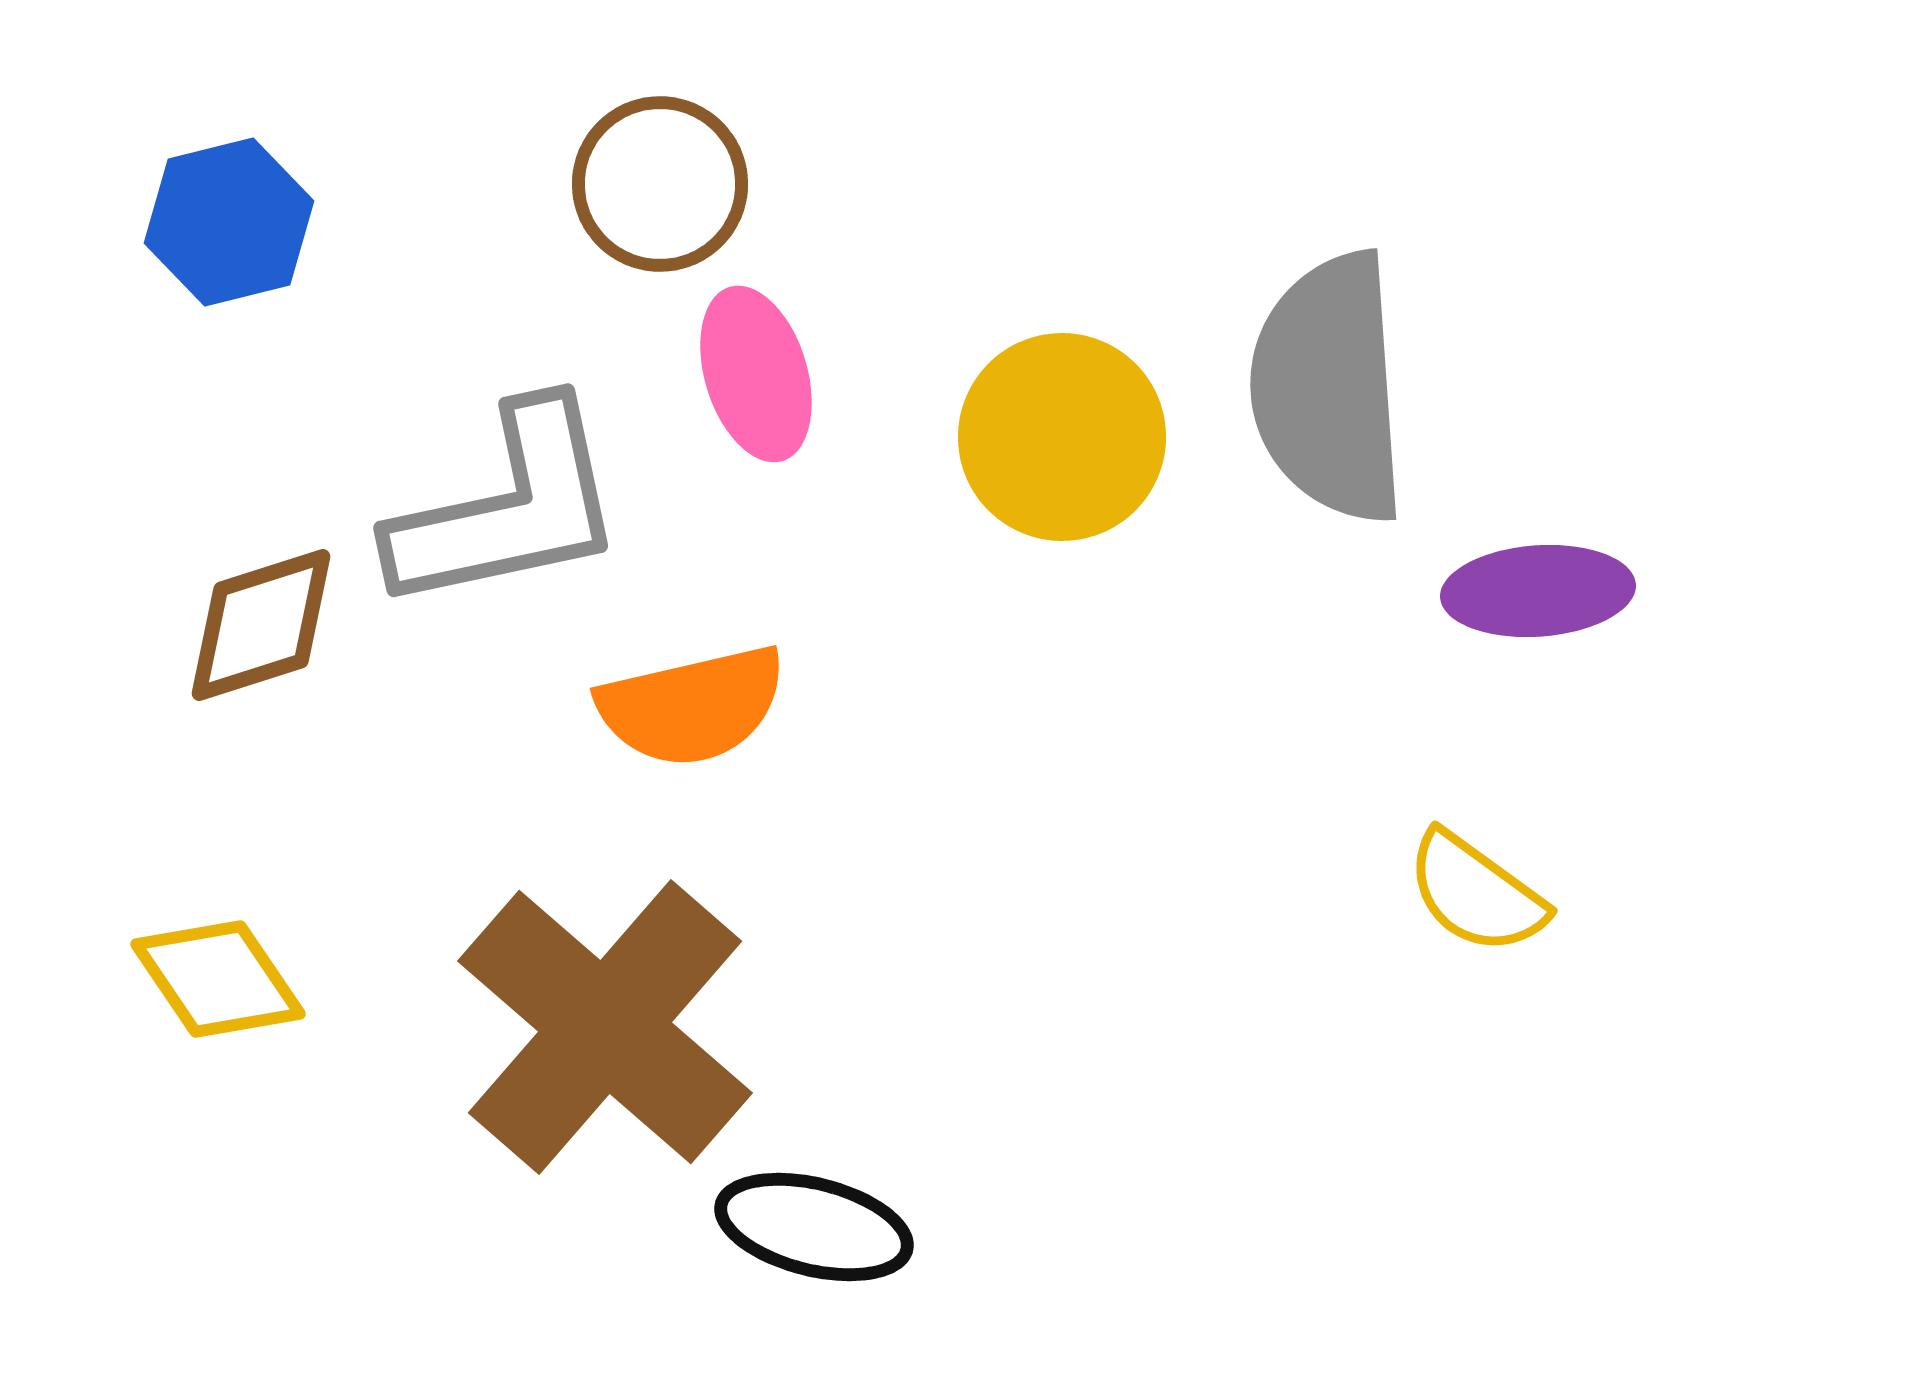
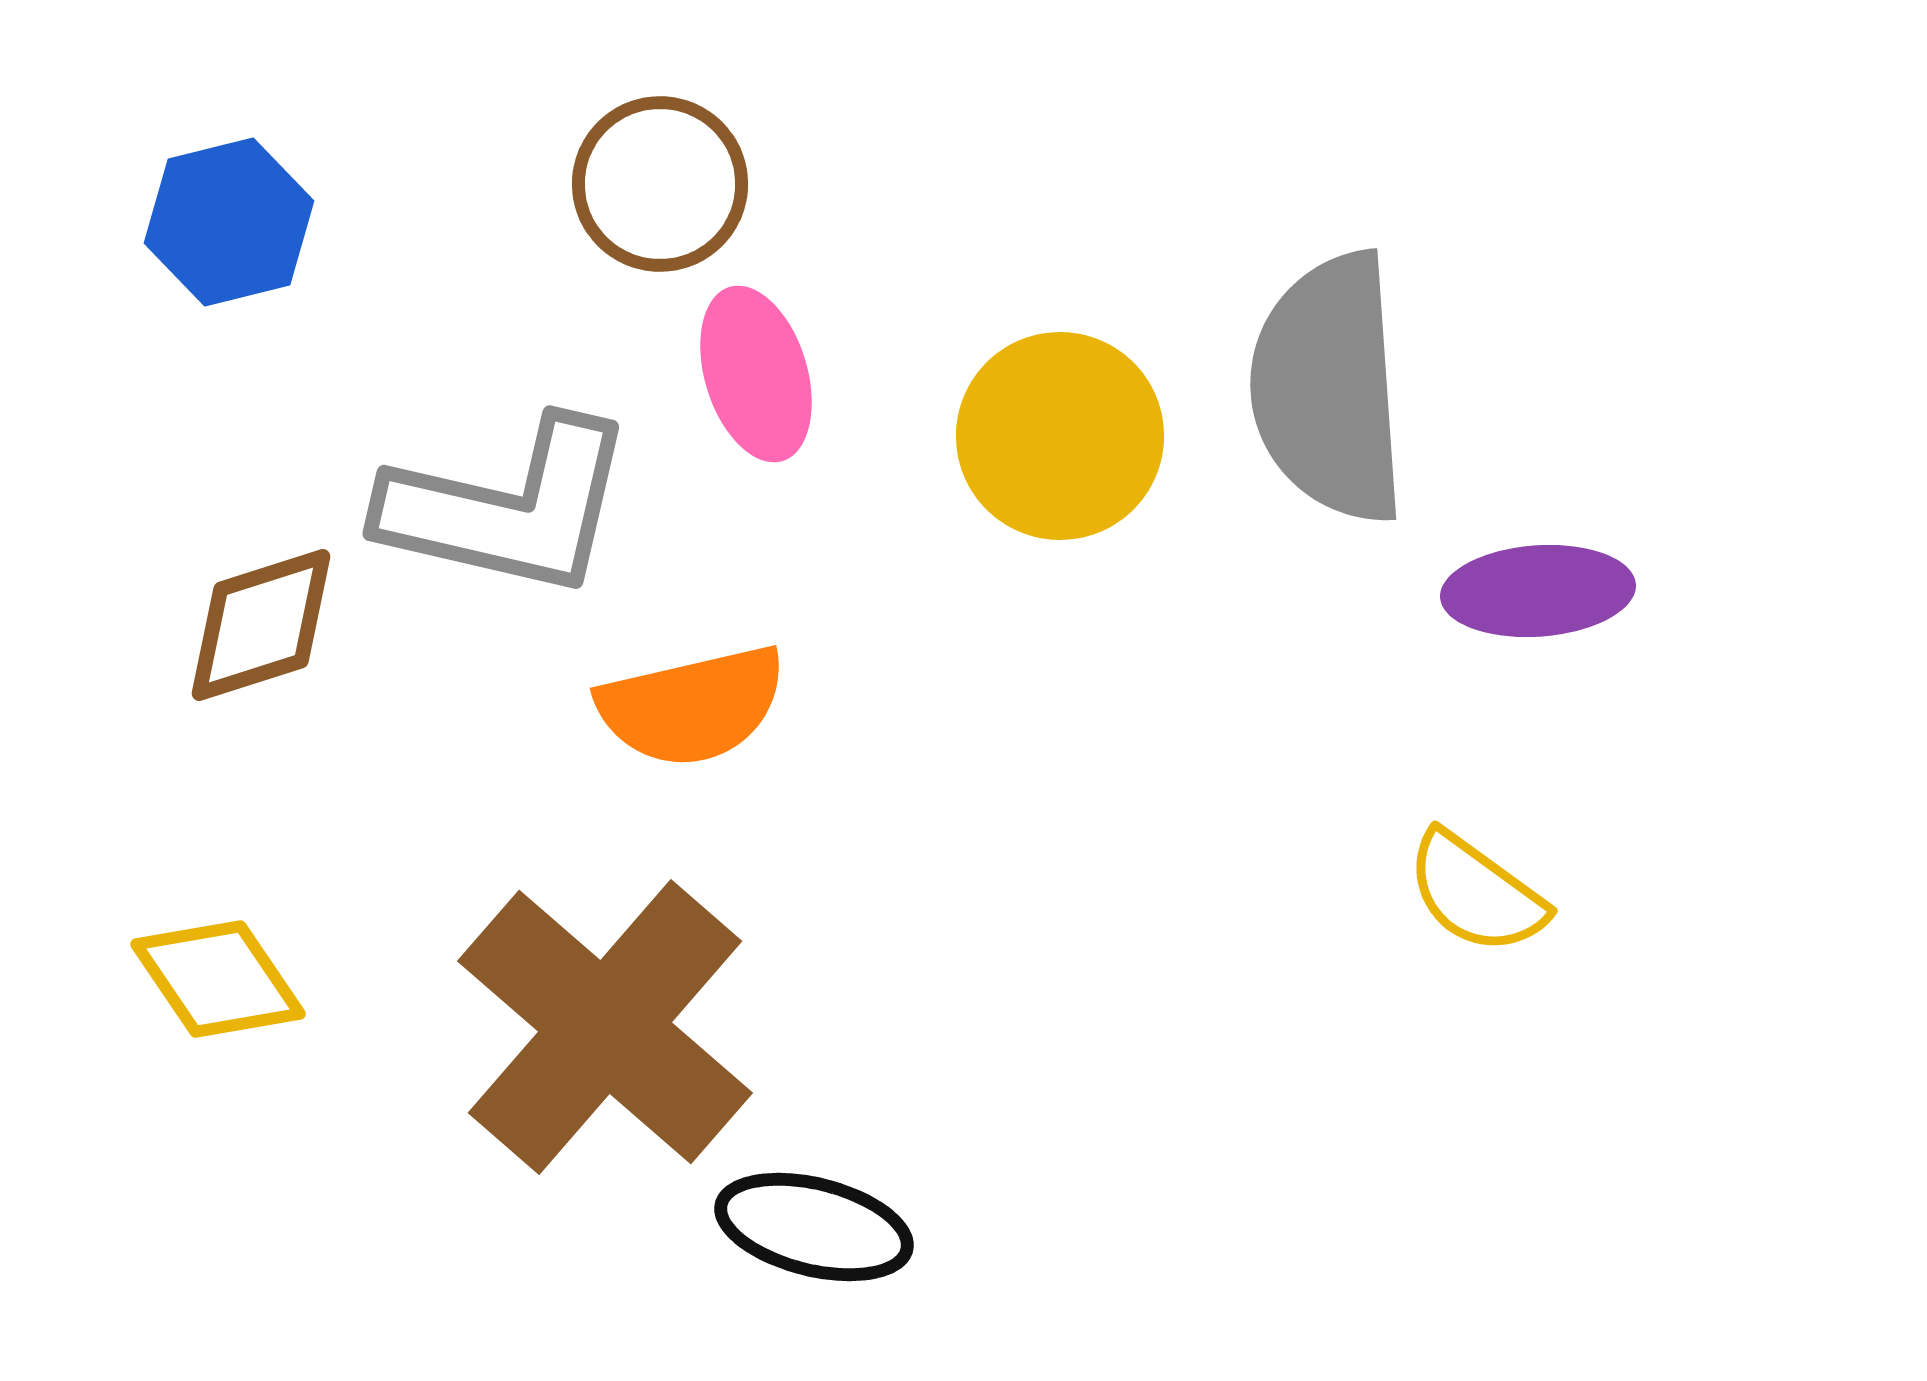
yellow circle: moved 2 px left, 1 px up
gray L-shape: rotated 25 degrees clockwise
